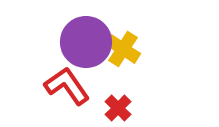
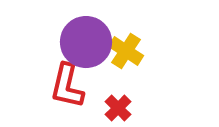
yellow cross: moved 3 px right, 2 px down
red L-shape: rotated 132 degrees counterclockwise
